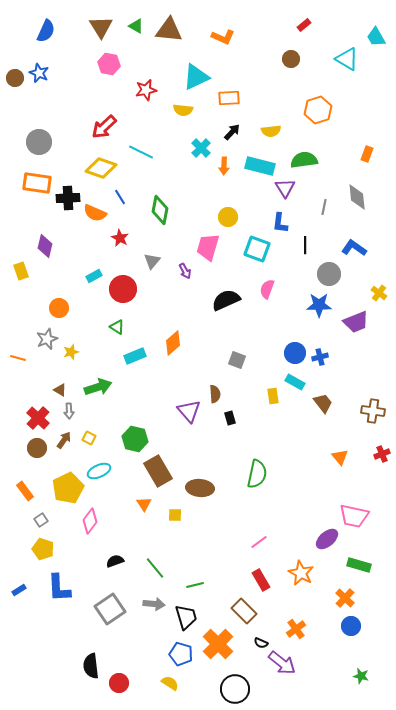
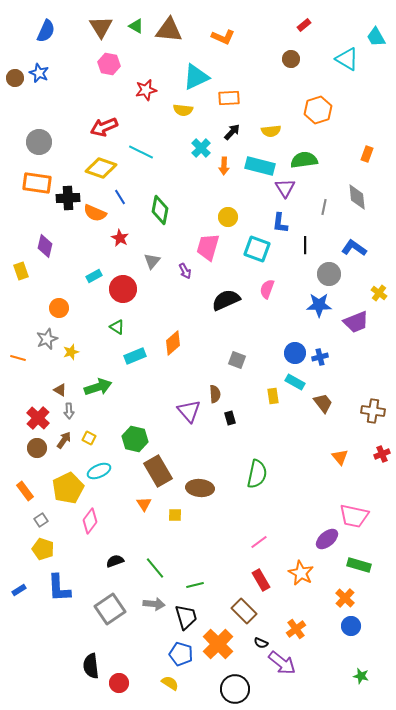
red arrow at (104, 127): rotated 20 degrees clockwise
